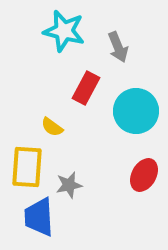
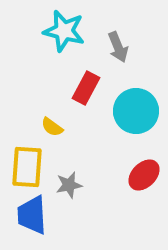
red ellipse: rotated 16 degrees clockwise
blue trapezoid: moved 7 px left, 2 px up
